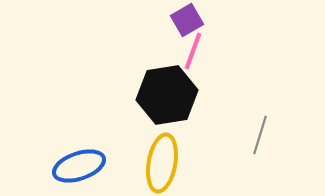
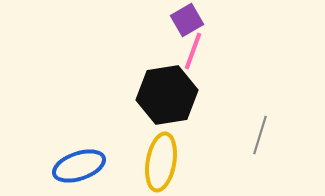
yellow ellipse: moved 1 px left, 1 px up
